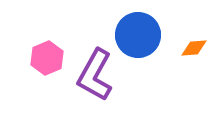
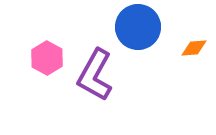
blue circle: moved 8 px up
pink hexagon: rotated 8 degrees counterclockwise
